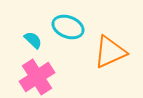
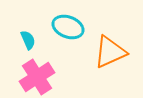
cyan semicircle: moved 5 px left; rotated 24 degrees clockwise
